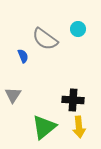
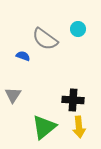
blue semicircle: rotated 48 degrees counterclockwise
